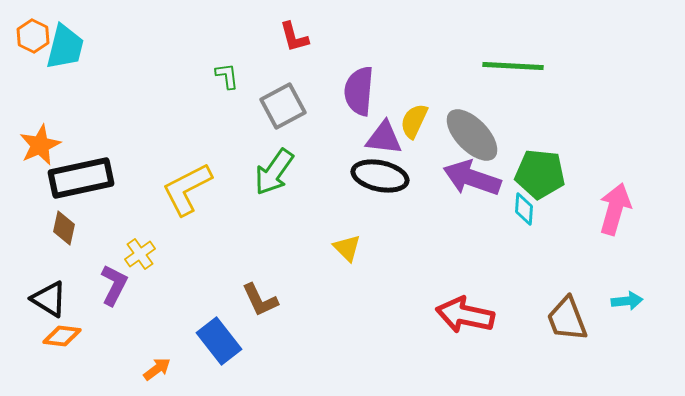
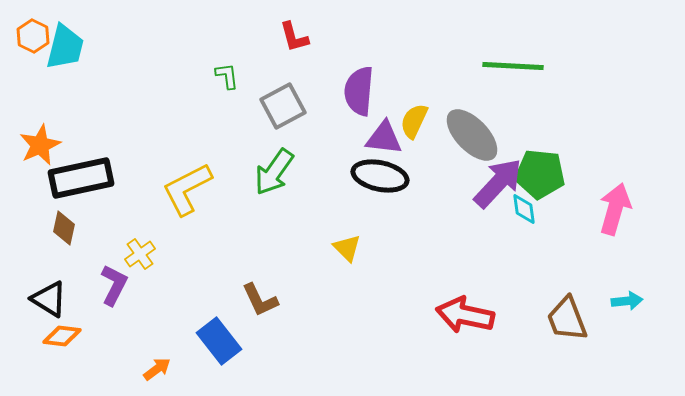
purple arrow: moved 26 px right, 5 px down; rotated 114 degrees clockwise
cyan diamond: rotated 12 degrees counterclockwise
